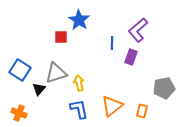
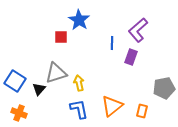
blue square: moved 5 px left, 11 px down
